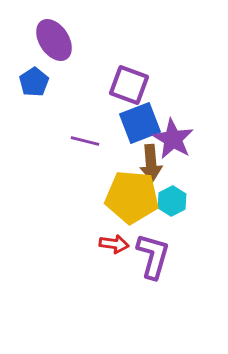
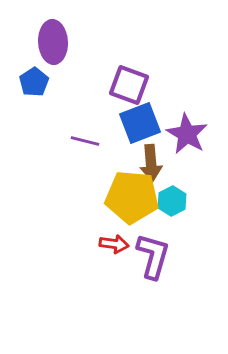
purple ellipse: moved 1 px left, 2 px down; rotated 30 degrees clockwise
purple star: moved 14 px right, 5 px up
